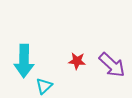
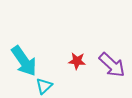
cyan arrow: rotated 36 degrees counterclockwise
